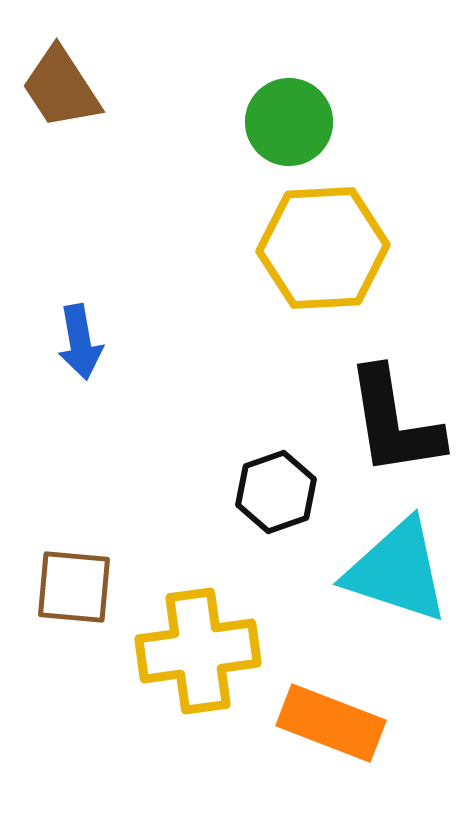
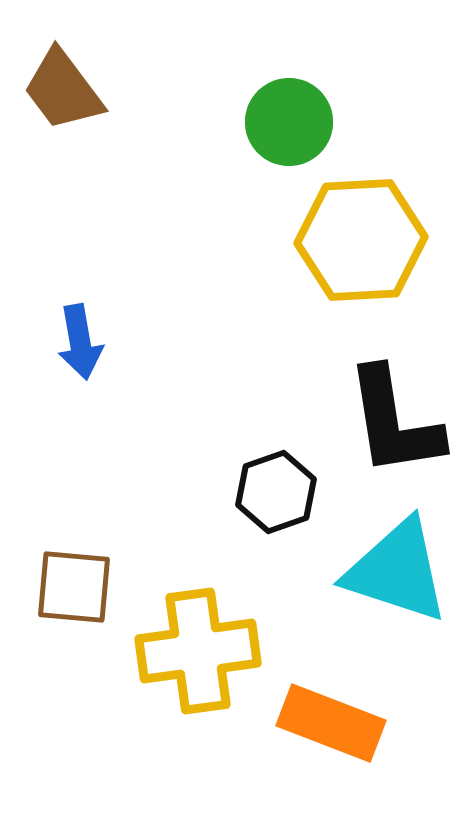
brown trapezoid: moved 2 px right, 2 px down; rotated 4 degrees counterclockwise
yellow hexagon: moved 38 px right, 8 px up
